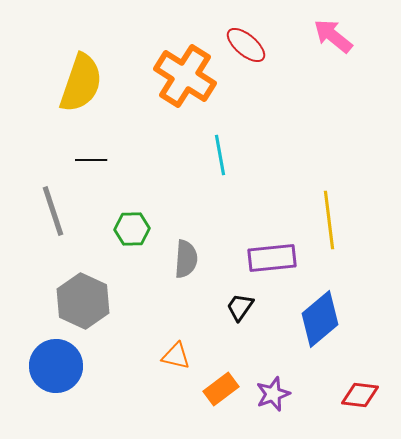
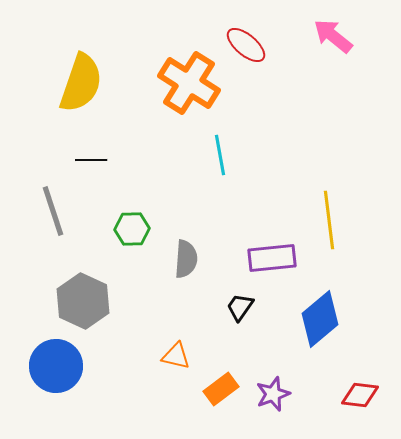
orange cross: moved 4 px right, 7 px down
